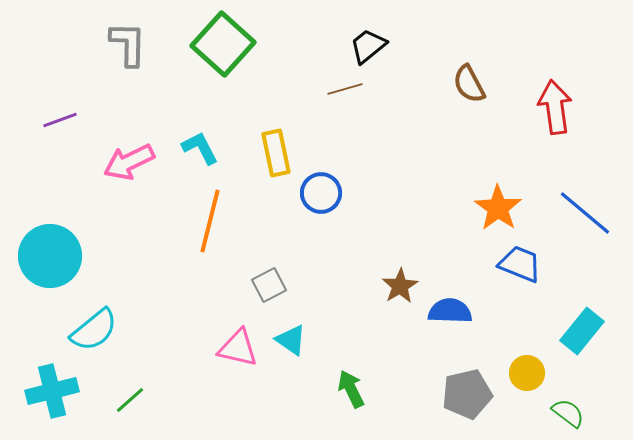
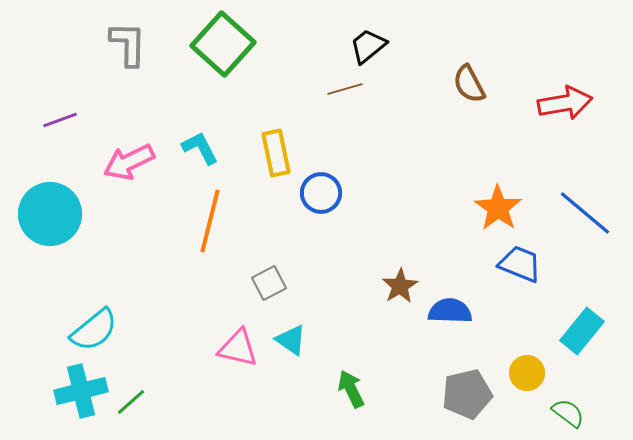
red arrow: moved 10 px right, 4 px up; rotated 88 degrees clockwise
cyan circle: moved 42 px up
gray square: moved 2 px up
cyan cross: moved 29 px right
green line: moved 1 px right, 2 px down
